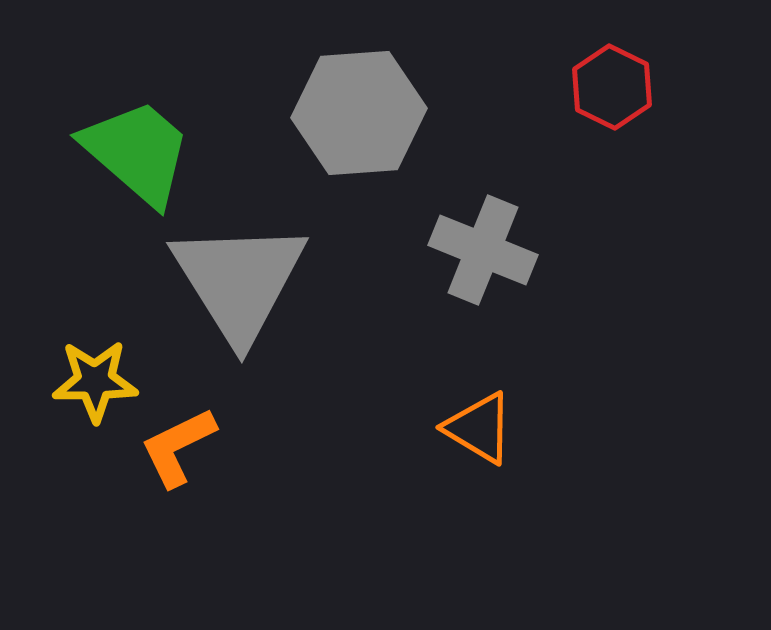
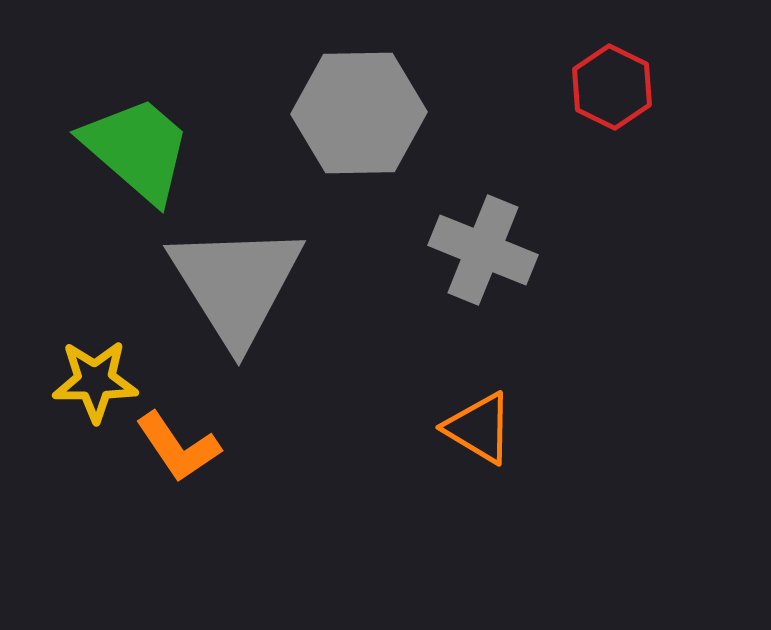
gray hexagon: rotated 3 degrees clockwise
green trapezoid: moved 3 px up
gray triangle: moved 3 px left, 3 px down
orange L-shape: rotated 98 degrees counterclockwise
